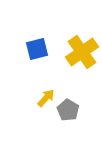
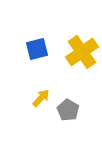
yellow arrow: moved 5 px left
